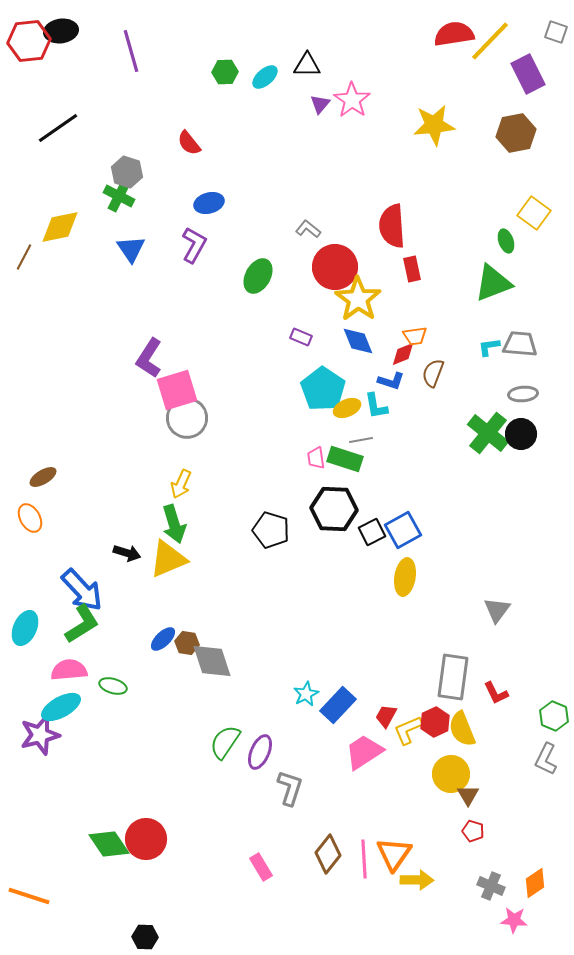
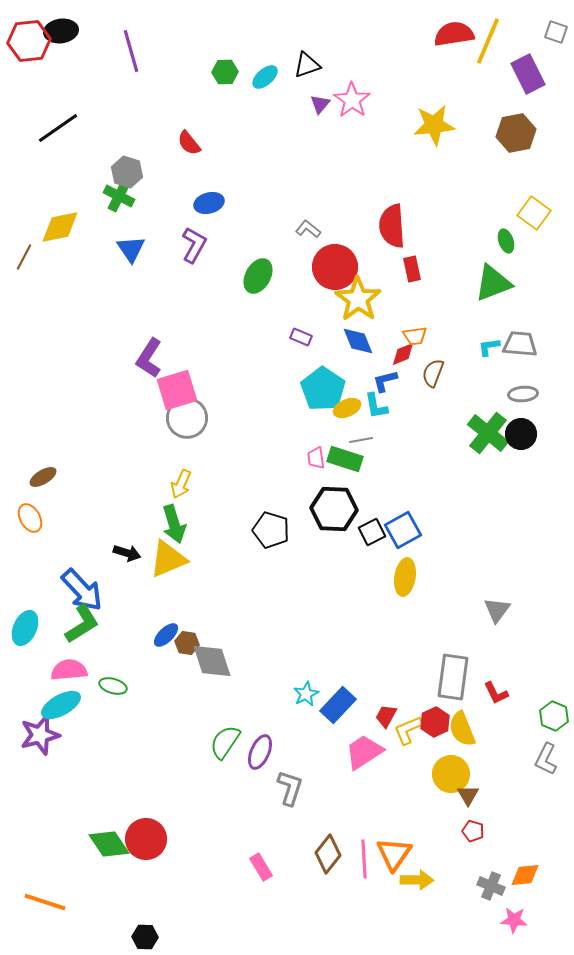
yellow line at (490, 41): moved 2 px left; rotated 21 degrees counterclockwise
black triangle at (307, 65): rotated 20 degrees counterclockwise
blue L-shape at (391, 381): moved 6 px left; rotated 148 degrees clockwise
blue ellipse at (163, 639): moved 3 px right, 4 px up
cyan ellipse at (61, 707): moved 2 px up
orange diamond at (535, 883): moved 10 px left, 8 px up; rotated 28 degrees clockwise
orange line at (29, 896): moved 16 px right, 6 px down
